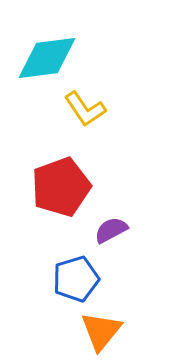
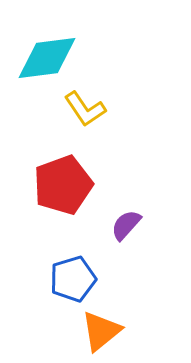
red pentagon: moved 2 px right, 2 px up
purple semicircle: moved 15 px right, 5 px up; rotated 20 degrees counterclockwise
blue pentagon: moved 3 px left
orange triangle: rotated 12 degrees clockwise
